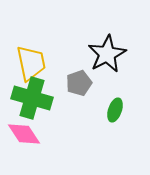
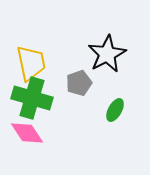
green ellipse: rotated 10 degrees clockwise
pink diamond: moved 3 px right, 1 px up
